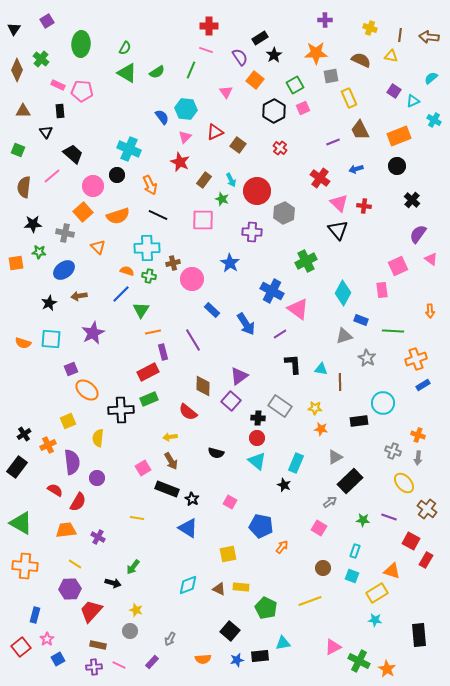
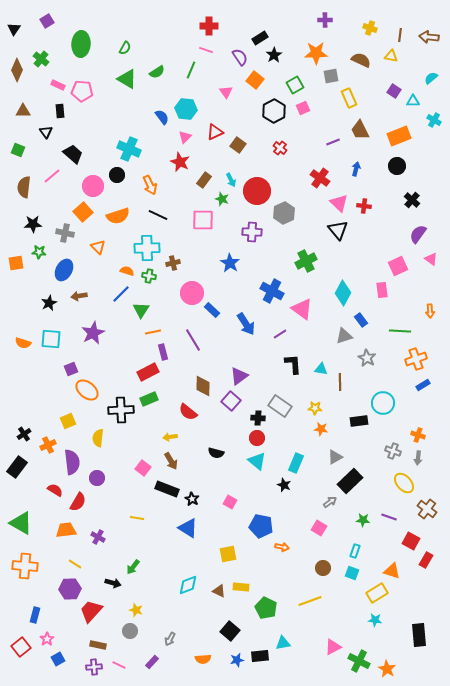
green triangle at (127, 73): moved 6 px down
cyan triangle at (413, 101): rotated 24 degrees clockwise
blue arrow at (356, 169): rotated 120 degrees clockwise
blue ellipse at (64, 270): rotated 25 degrees counterclockwise
pink circle at (192, 279): moved 14 px down
pink triangle at (298, 309): moved 4 px right
blue rectangle at (361, 320): rotated 32 degrees clockwise
green line at (393, 331): moved 7 px right
pink square at (143, 468): rotated 21 degrees counterclockwise
orange arrow at (282, 547): rotated 64 degrees clockwise
cyan square at (352, 576): moved 3 px up
brown triangle at (219, 589): moved 2 px down
